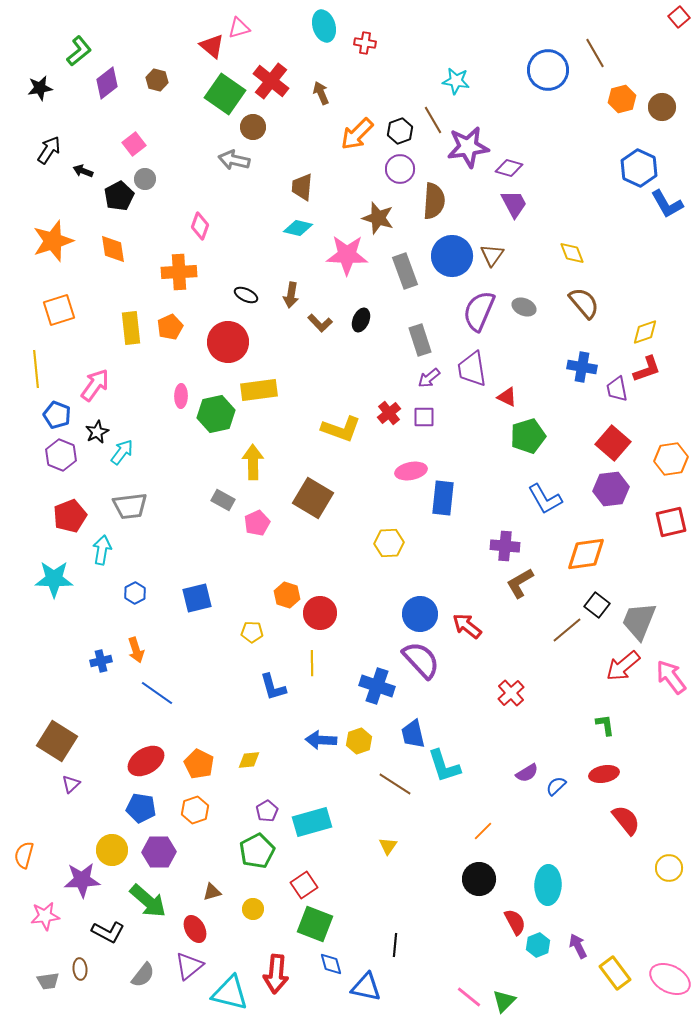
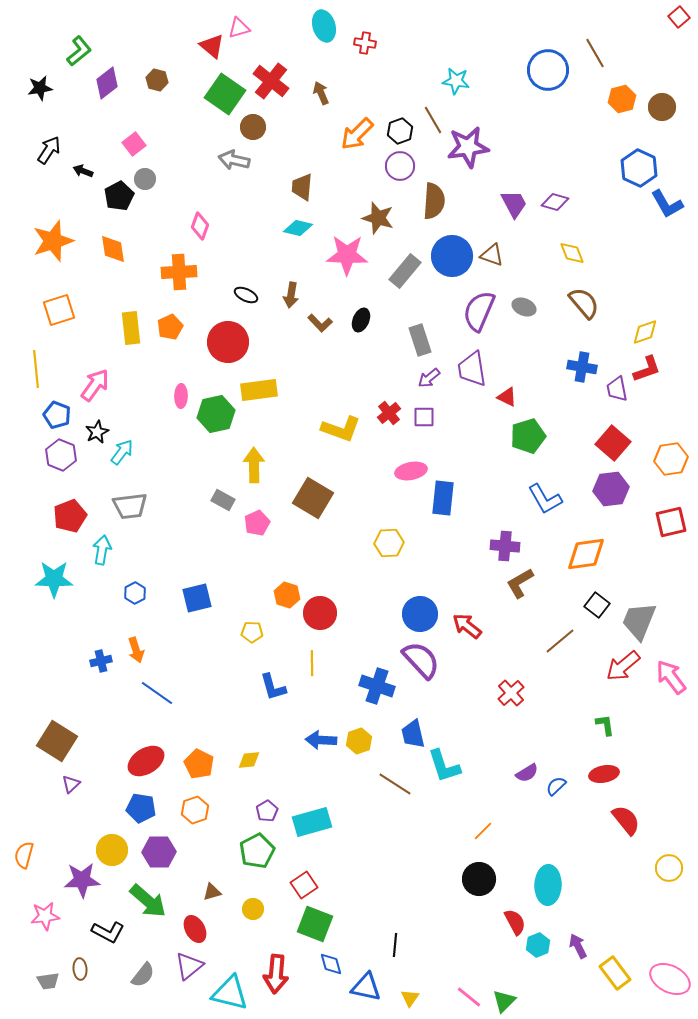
purple diamond at (509, 168): moved 46 px right, 34 px down
purple circle at (400, 169): moved 3 px up
brown triangle at (492, 255): rotated 45 degrees counterclockwise
gray rectangle at (405, 271): rotated 60 degrees clockwise
yellow arrow at (253, 462): moved 1 px right, 3 px down
brown line at (567, 630): moved 7 px left, 11 px down
yellow triangle at (388, 846): moved 22 px right, 152 px down
